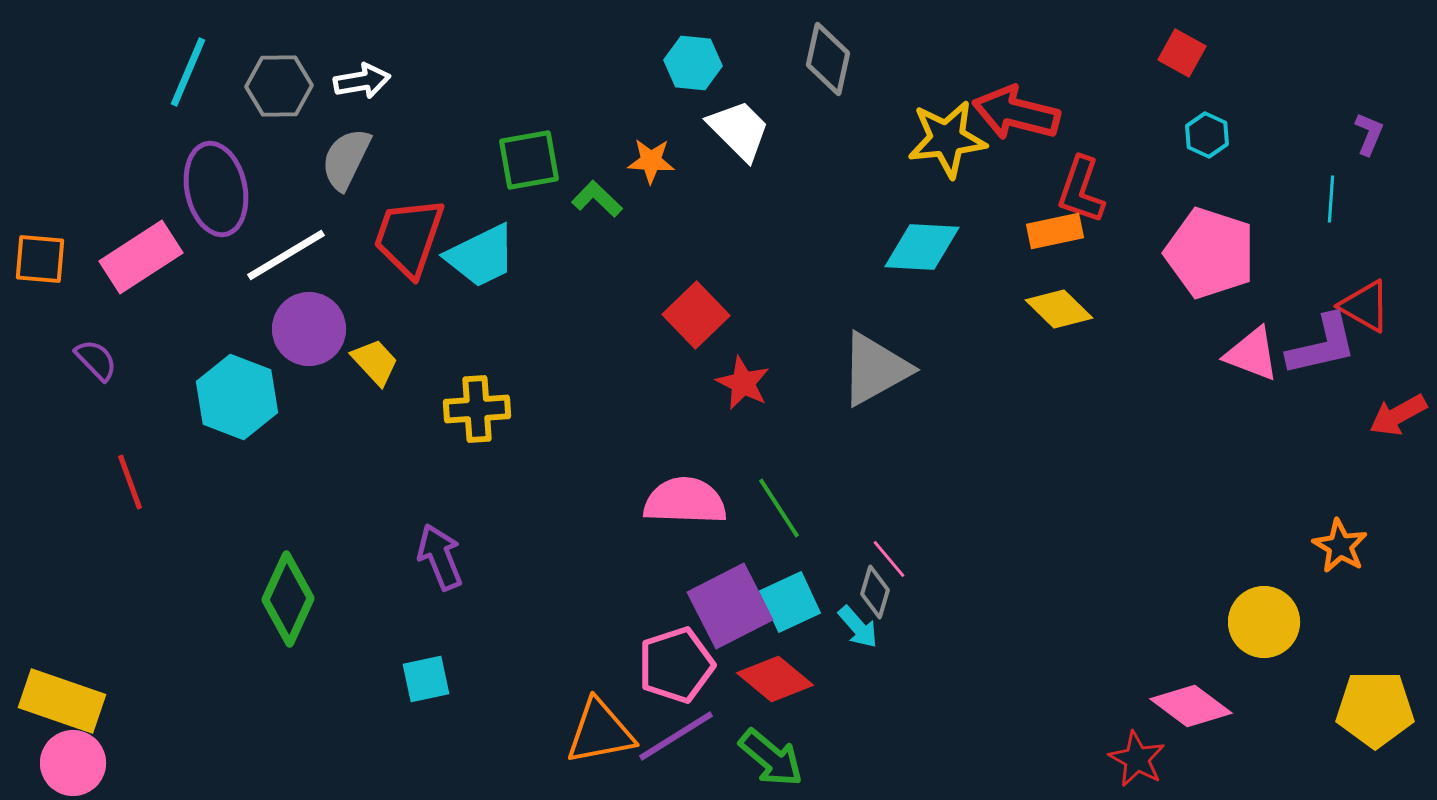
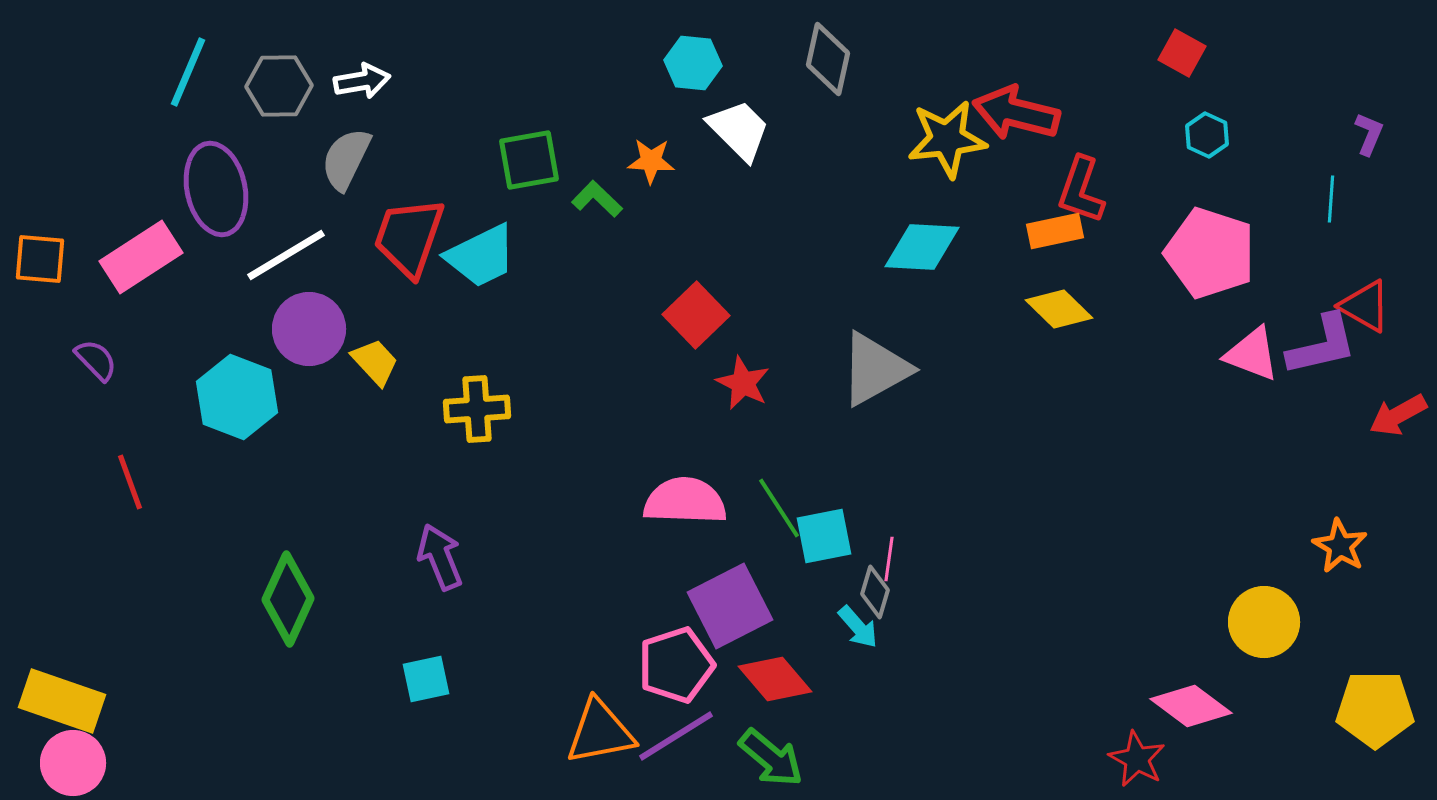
pink line at (889, 559): rotated 48 degrees clockwise
cyan square at (790, 602): moved 34 px right, 66 px up; rotated 14 degrees clockwise
red diamond at (775, 679): rotated 10 degrees clockwise
